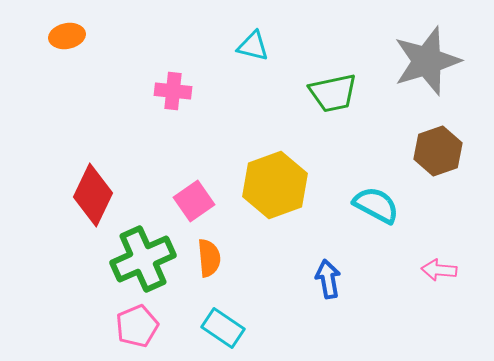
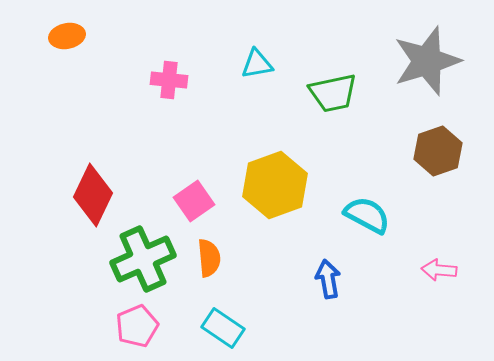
cyan triangle: moved 4 px right, 18 px down; rotated 24 degrees counterclockwise
pink cross: moved 4 px left, 11 px up
cyan semicircle: moved 9 px left, 10 px down
